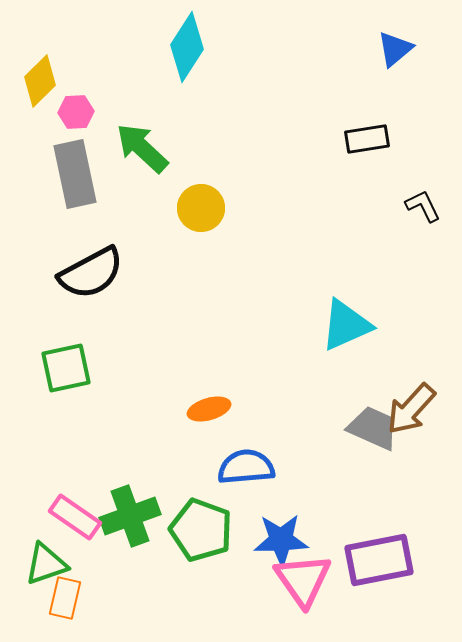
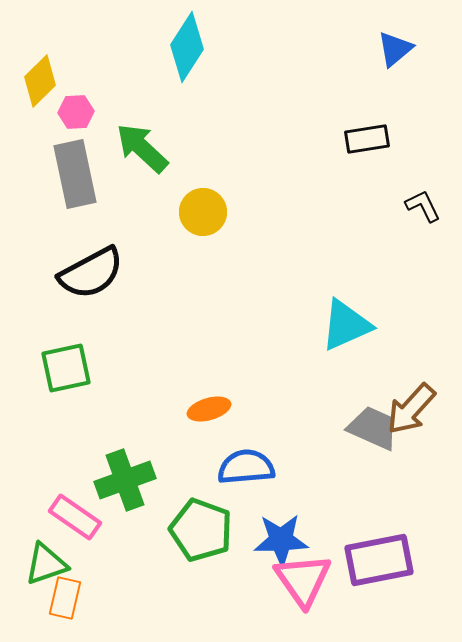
yellow circle: moved 2 px right, 4 px down
green cross: moved 5 px left, 36 px up
